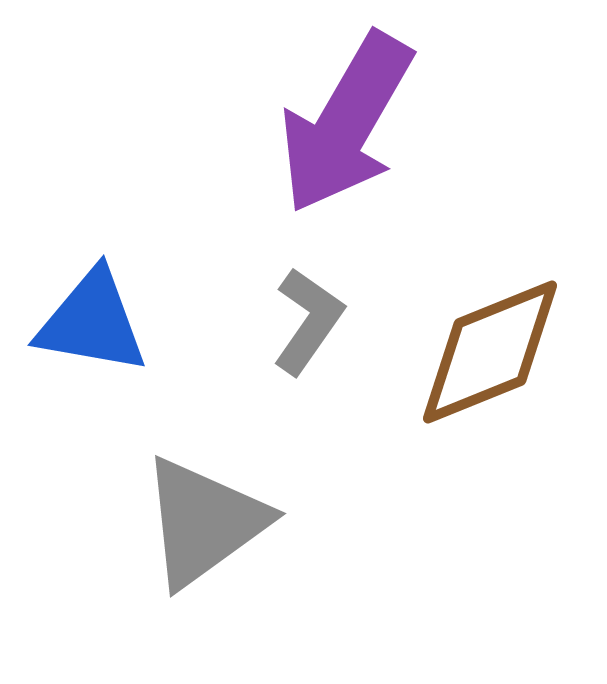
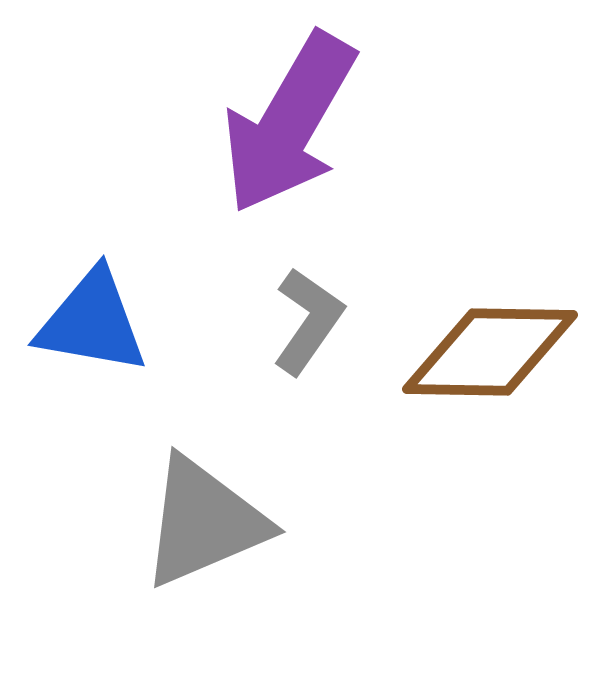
purple arrow: moved 57 px left
brown diamond: rotated 23 degrees clockwise
gray triangle: rotated 13 degrees clockwise
